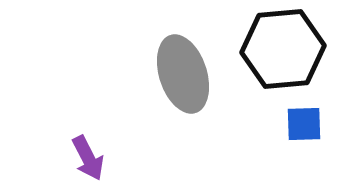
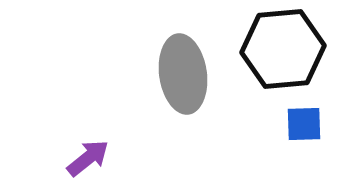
gray ellipse: rotated 10 degrees clockwise
purple arrow: rotated 102 degrees counterclockwise
